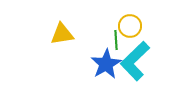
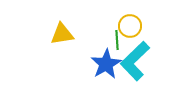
green line: moved 1 px right
